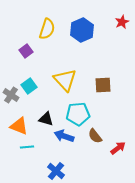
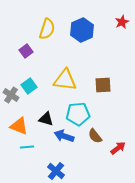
yellow triangle: rotated 40 degrees counterclockwise
